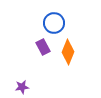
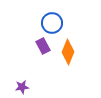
blue circle: moved 2 px left
purple rectangle: moved 1 px up
